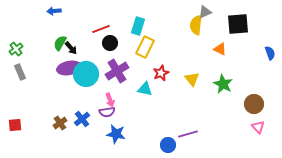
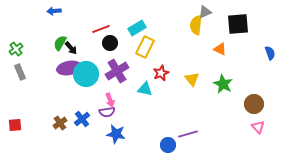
cyan rectangle: moved 1 px left, 2 px down; rotated 42 degrees clockwise
